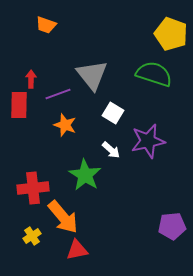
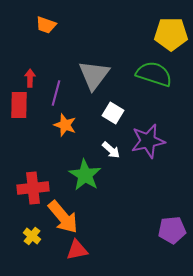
yellow pentagon: rotated 20 degrees counterclockwise
gray triangle: moved 2 px right; rotated 16 degrees clockwise
red arrow: moved 1 px left, 1 px up
purple line: moved 2 px left, 1 px up; rotated 55 degrees counterclockwise
purple pentagon: moved 4 px down
yellow cross: rotated 18 degrees counterclockwise
